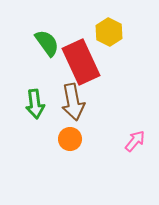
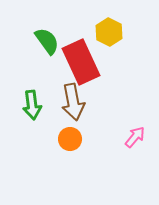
green semicircle: moved 2 px up
green arrow: moved 3 px left, 1 px down
pink arrow: moved 4 px up
